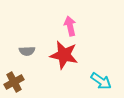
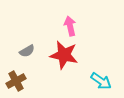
gray semicircle: rotated 28 degrees counterclockwise
brown cross: moved 2 px right, 1 px up
